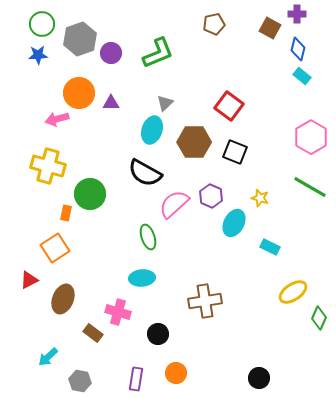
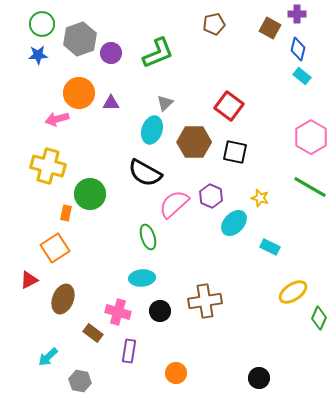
black square at (235, 152): rotated 10 degrees counterclockwise
cyan ellipse at (234, 223): rotated 16 degrees clockwise
black circle at (158, 334): moved 2 px right, 23 px up
purple rectangle at (136, 379): moved 7 px left, 28 px up
